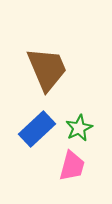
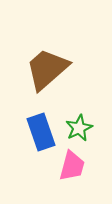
brown trapezoid: rotated 108 degrees counterclockwise
blue rectangle: moved 4 px right, 3 px down; rotated 66 degrees counterclockwise
